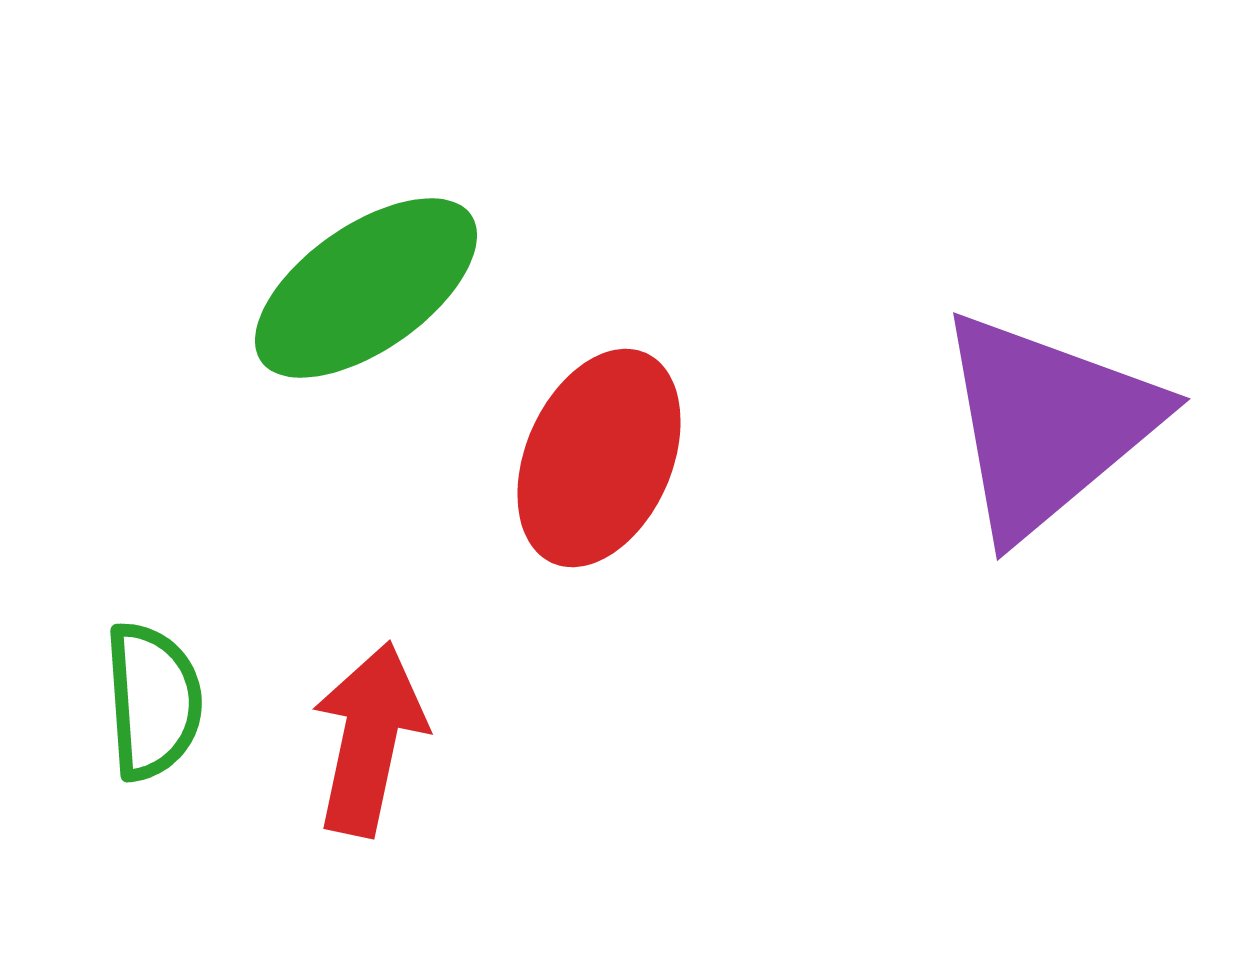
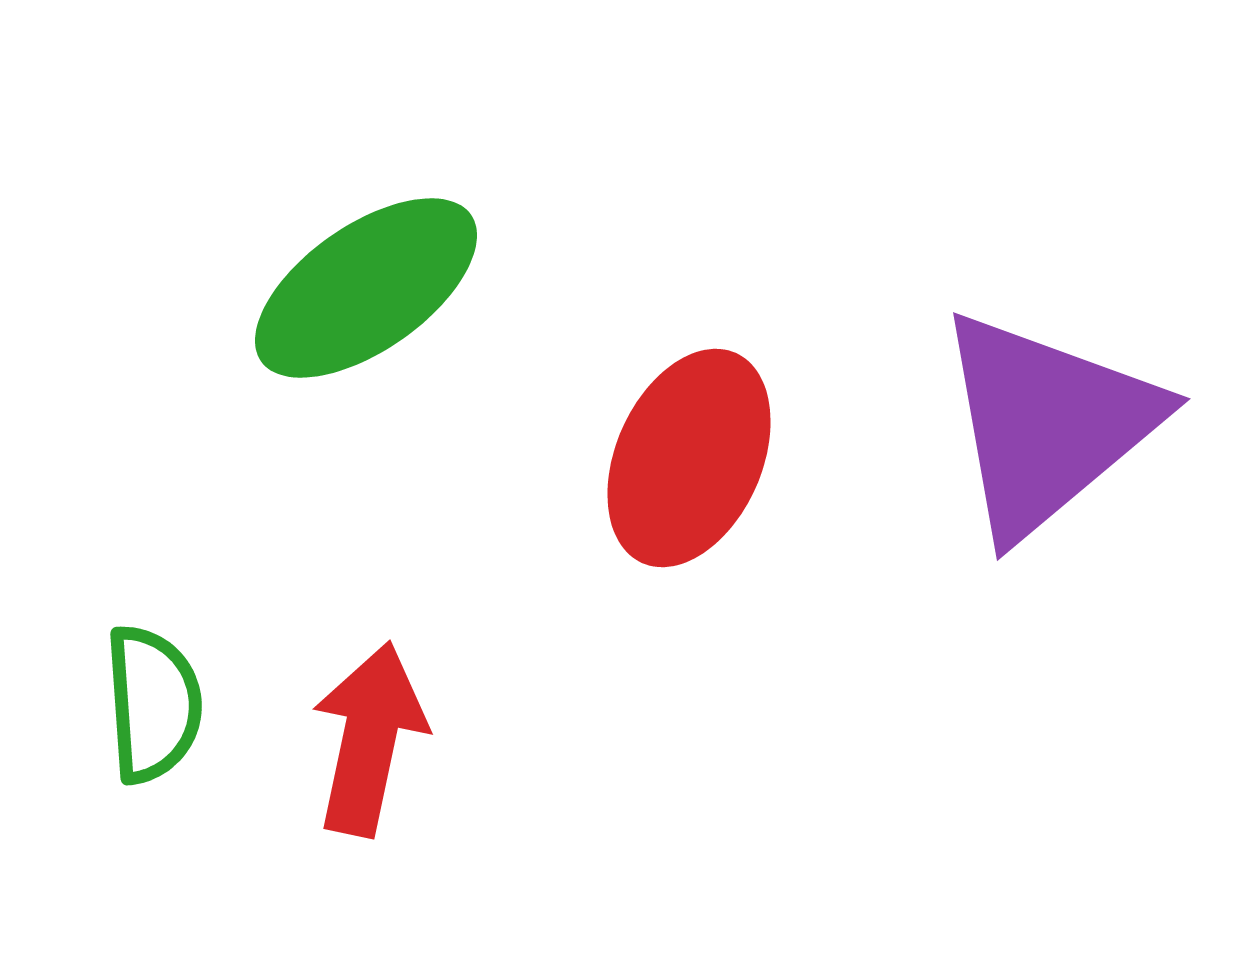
red ellipse: moved 90 px right
green semicircle: moved 3 px down
